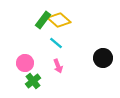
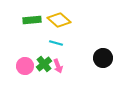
green rectangle: moved 11 px left; rotated 48 degrees clockwise
cyan line: rotated 24 degrees counterclockwise
pink circle: moved 3 px down
green cross: moved 11 px right, 17 px up
